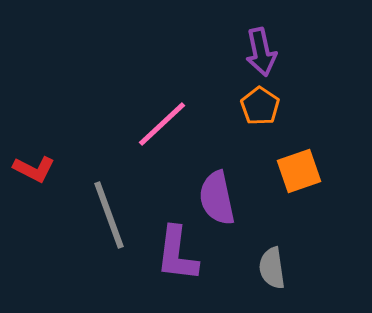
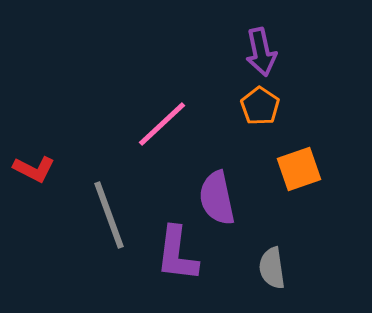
orange square: moved 2 px up
